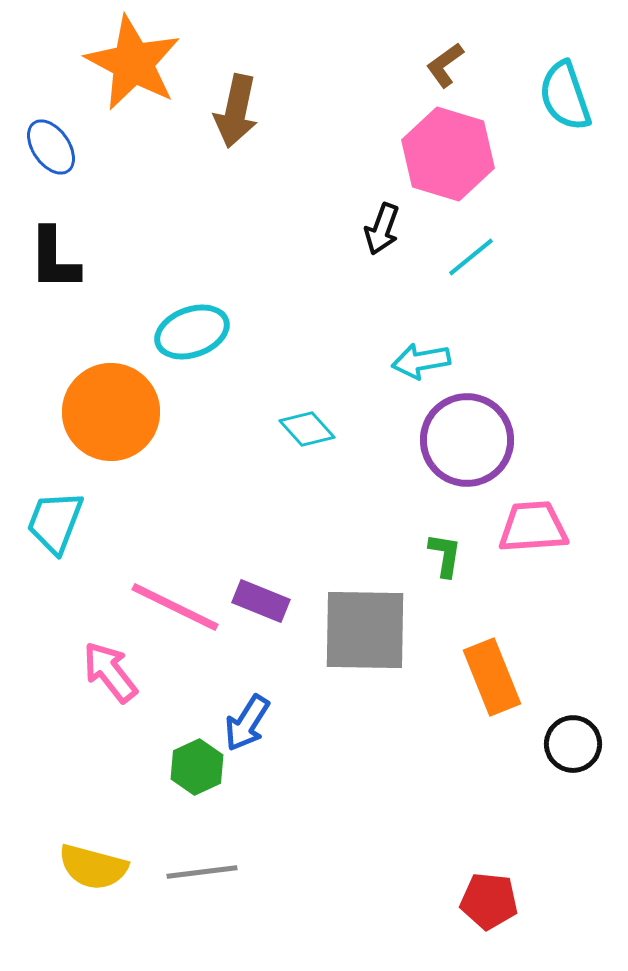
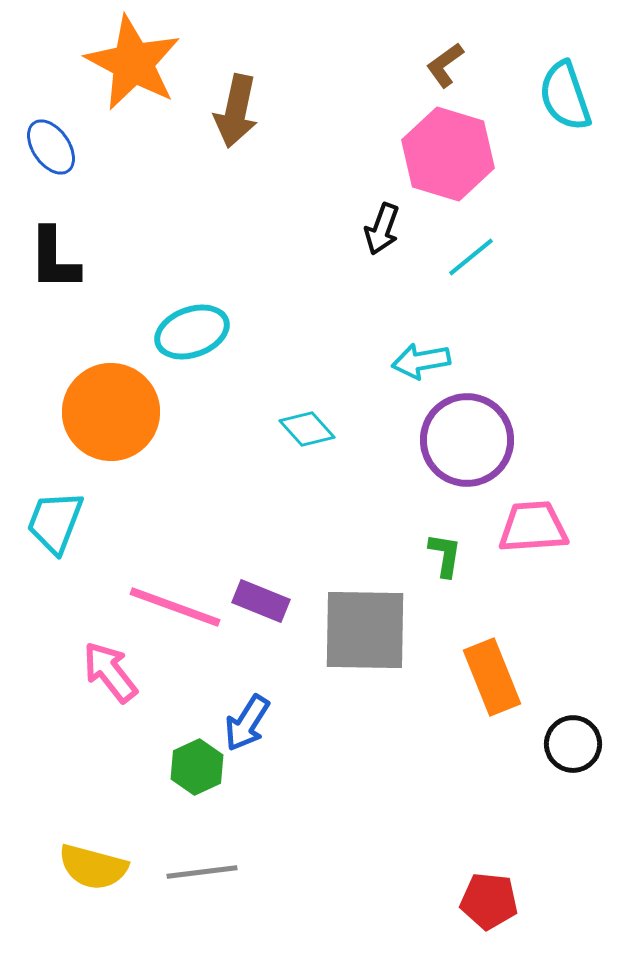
pink line: rotated 6 degrees counterclockwise
